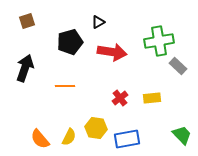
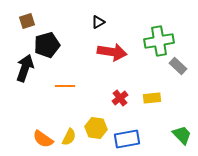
black pentagon: moved 23 px left, 3 px down
orange semicircle: moved 3 px right; rotated 15 degrees counterclockwise
